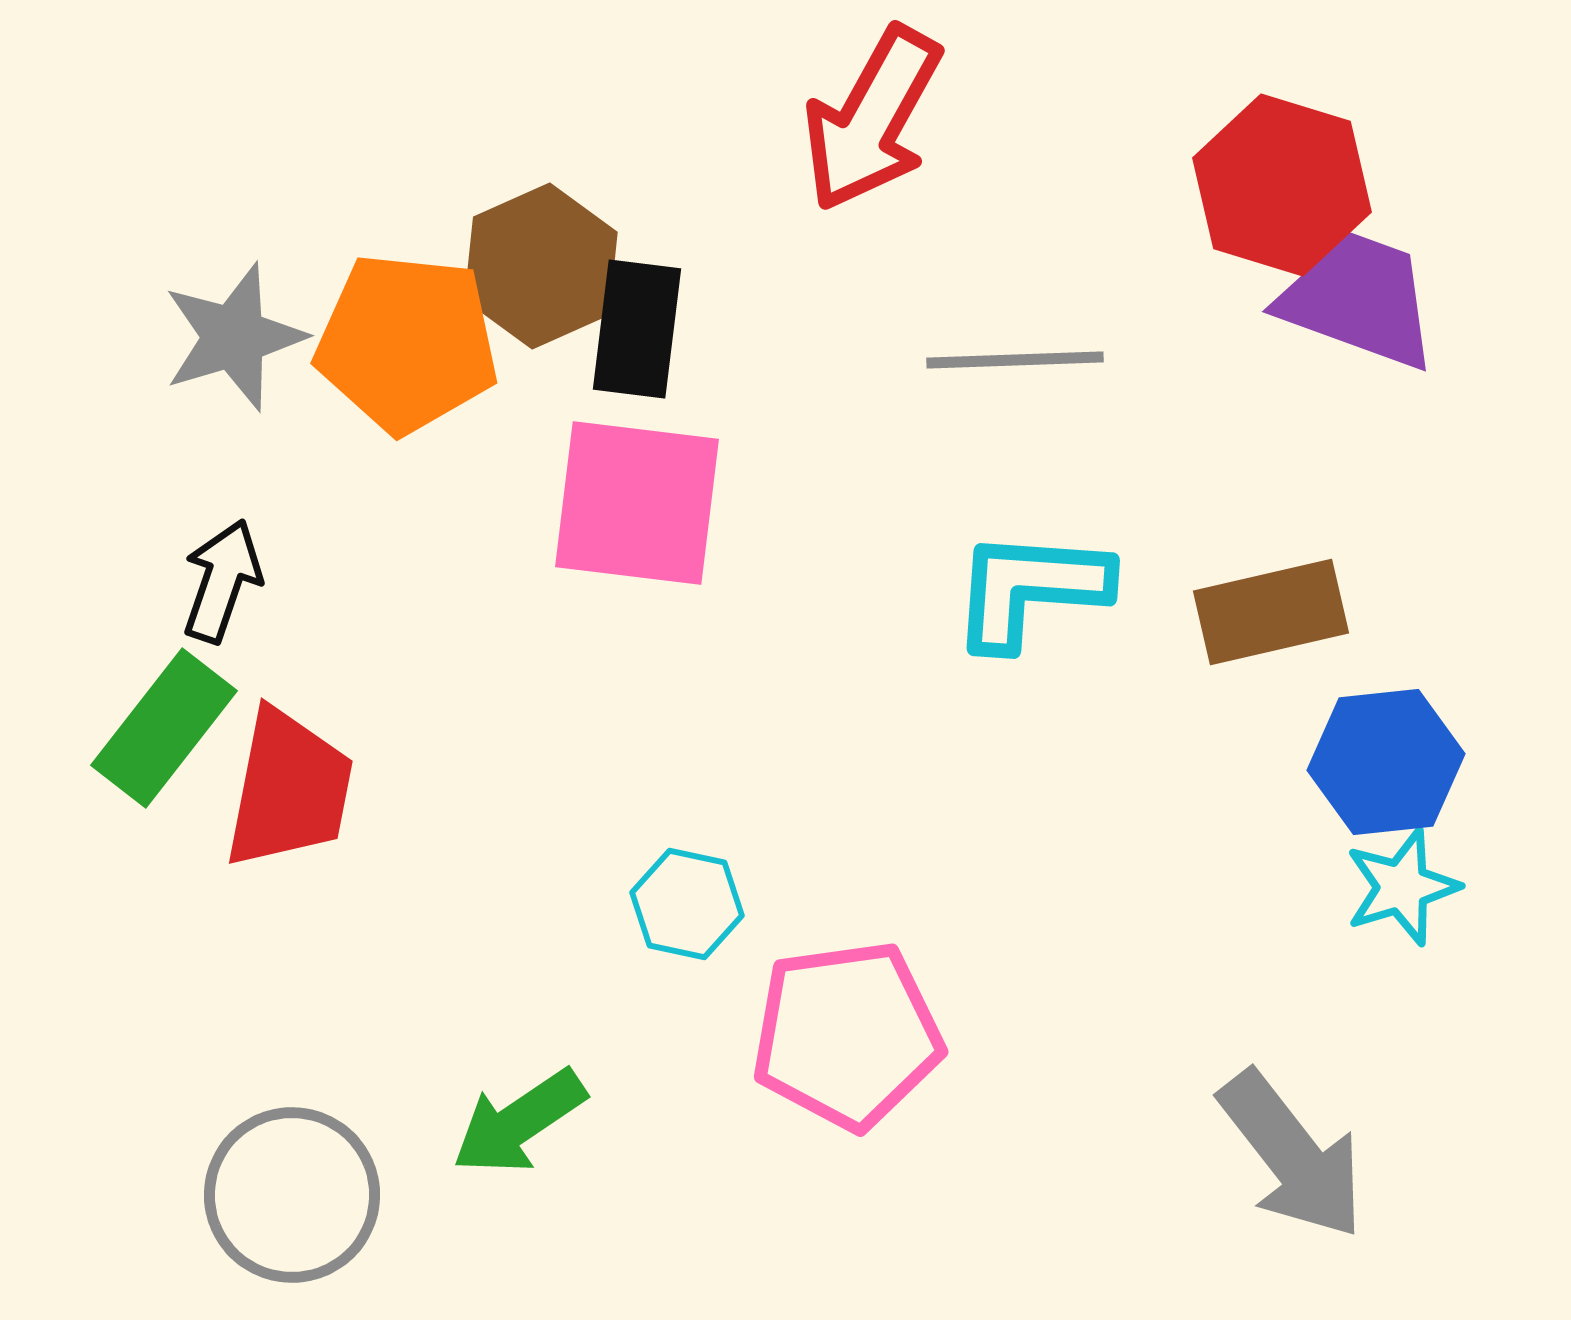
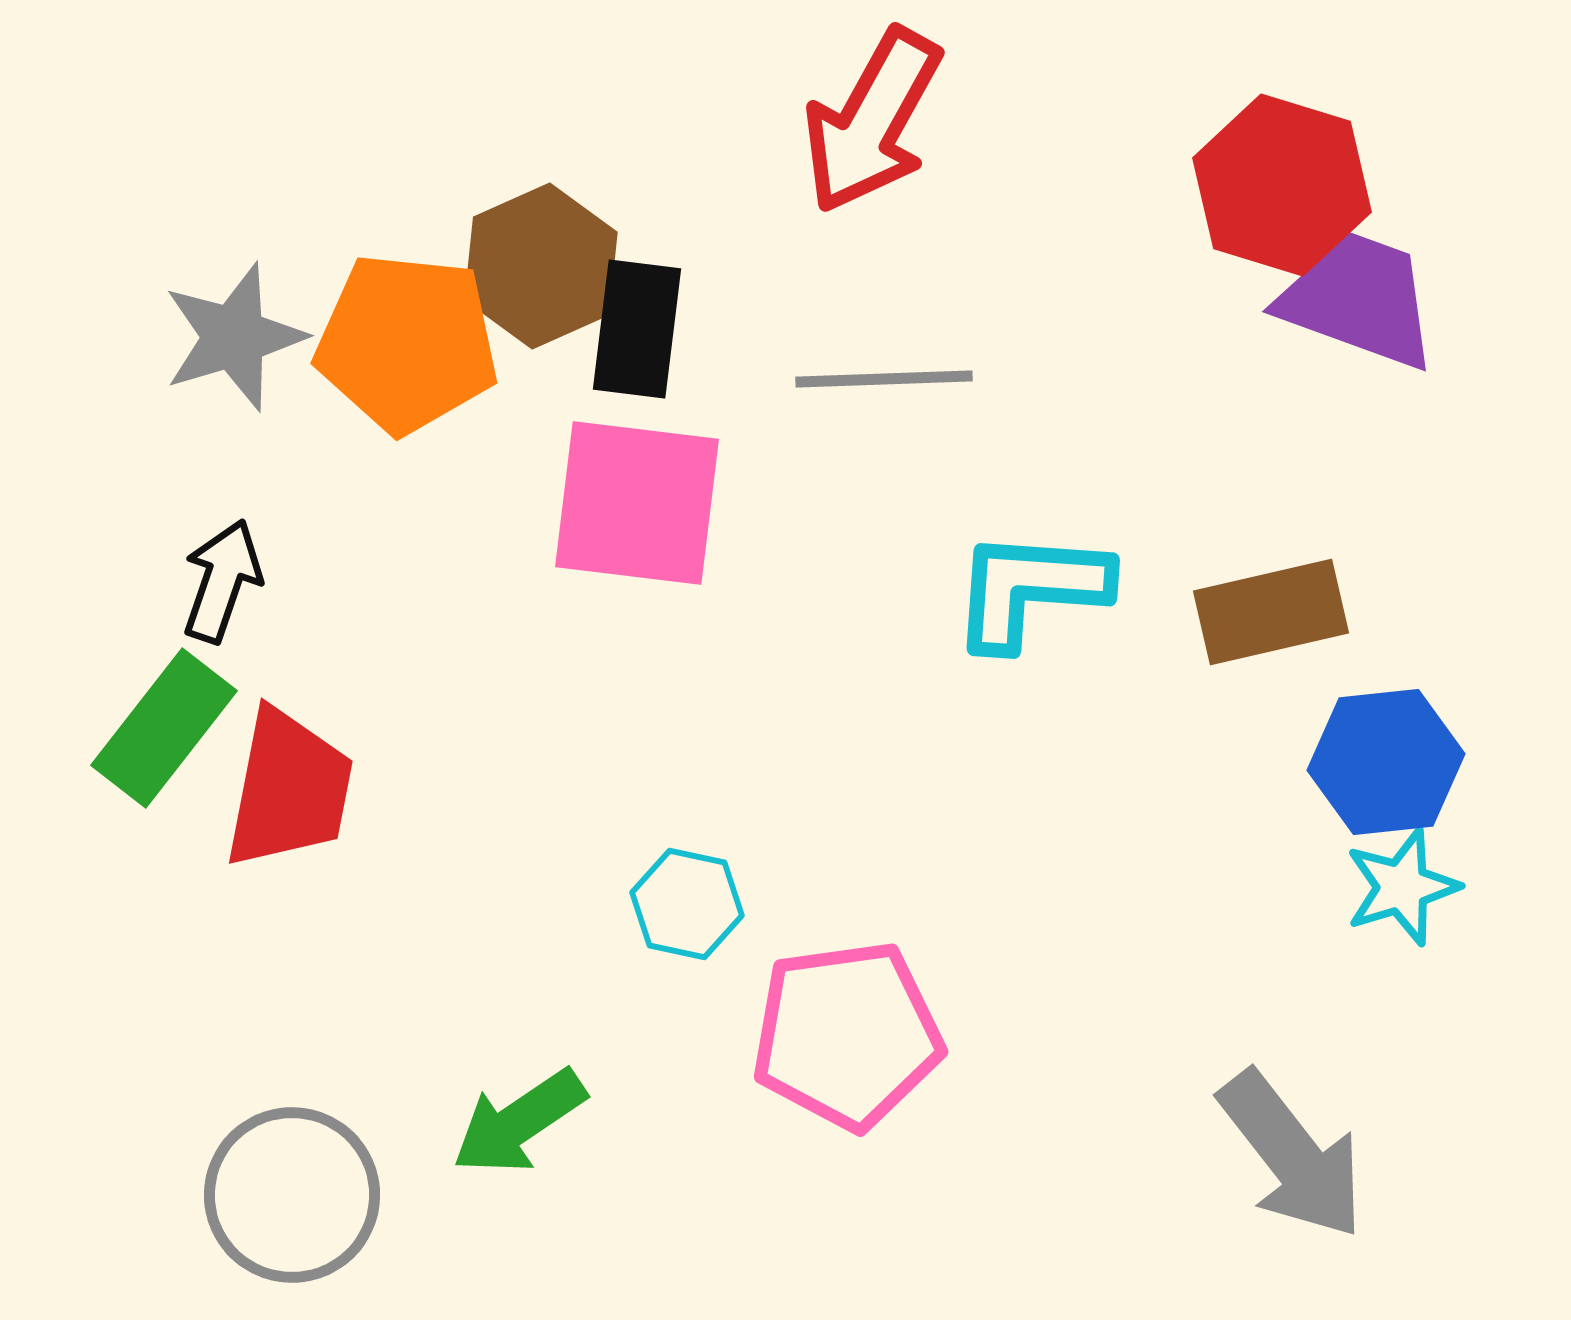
red arrow: moved 2 px down
gray line: moved 131 px left, 19 px down
